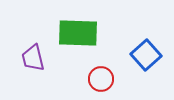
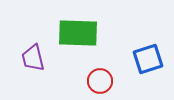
blue square: moved 2 px right, 4 px down; rotated 24 degrees clockwise
red circle: moved 1 px left, 2 px down
